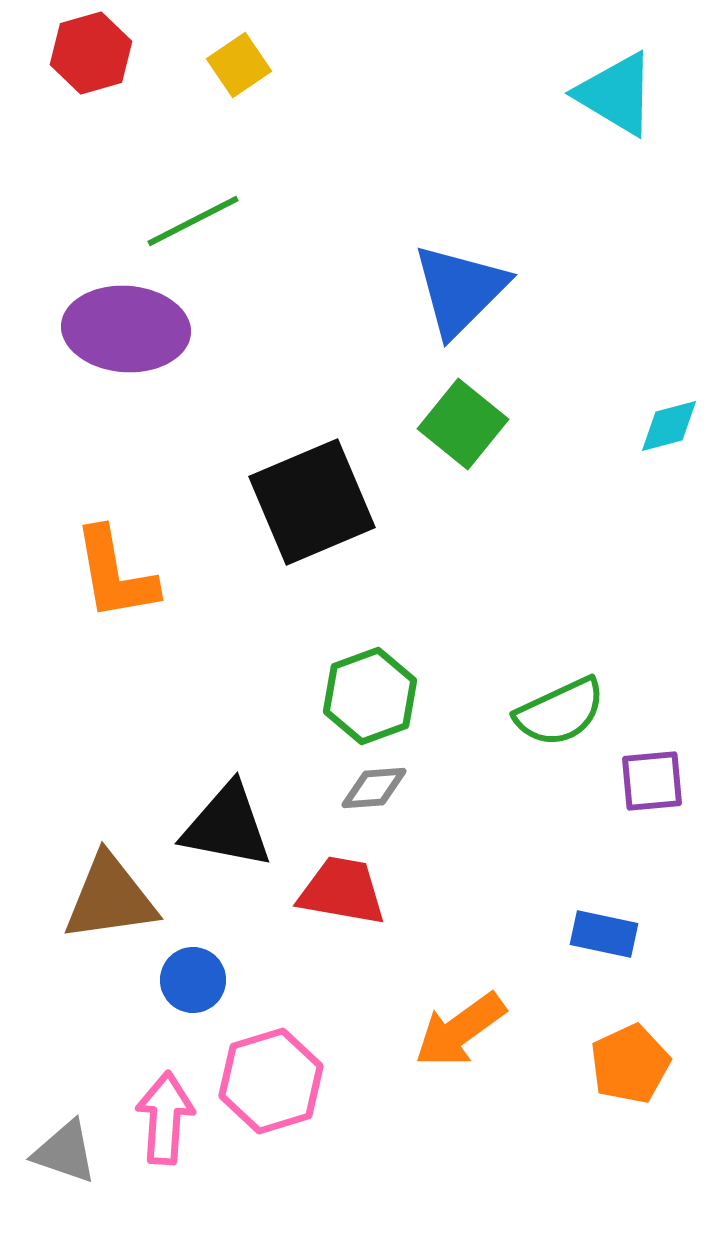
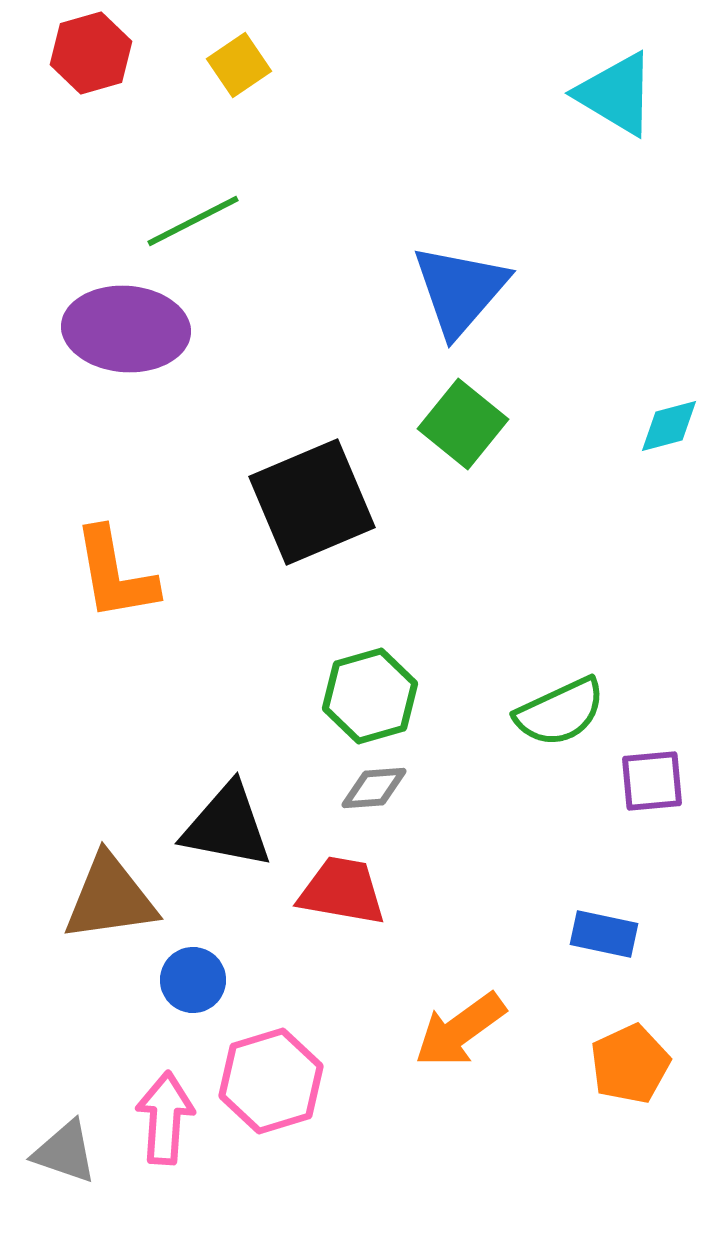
blue triangle: rotated 4 degrees counterclockwise
green hexagon: rotated 4 degrees clockwise
